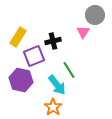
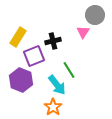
purple hexagon: rotated 10 degrees clockwise
